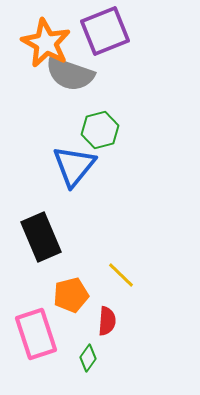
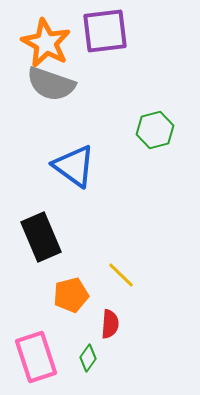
purple square: rotated 15 degrees clockwise
gray semicircle: moved 19 px left, 10 px down
green hexagon: moved 55 px right
blue triangle: rotated 33 degrees counterclockwise
red semicircle: moved 3 px right, 3 px down
pink rectangle: moved 23 px down
